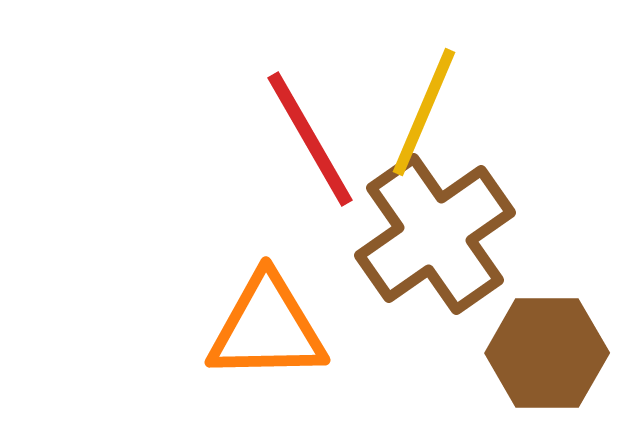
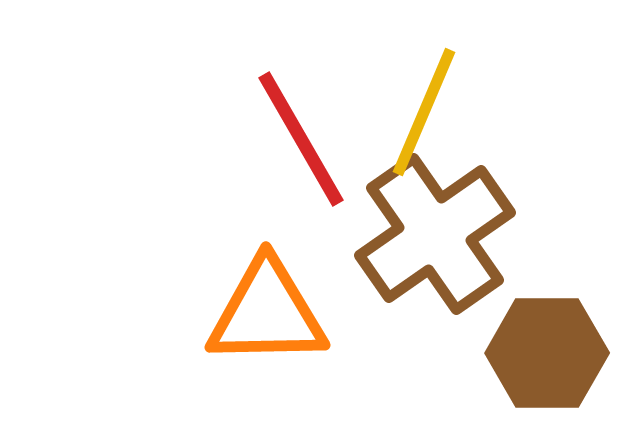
red line: moved 9 px left
orange triangle: moved 15 px up
